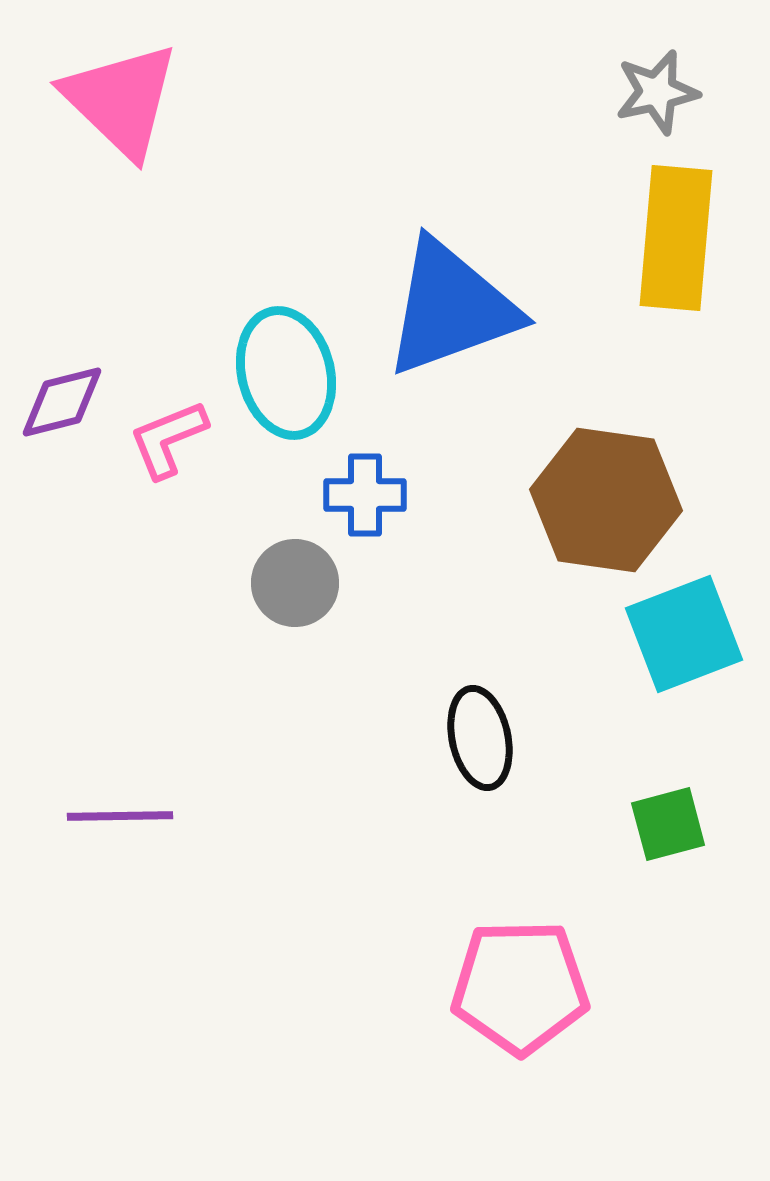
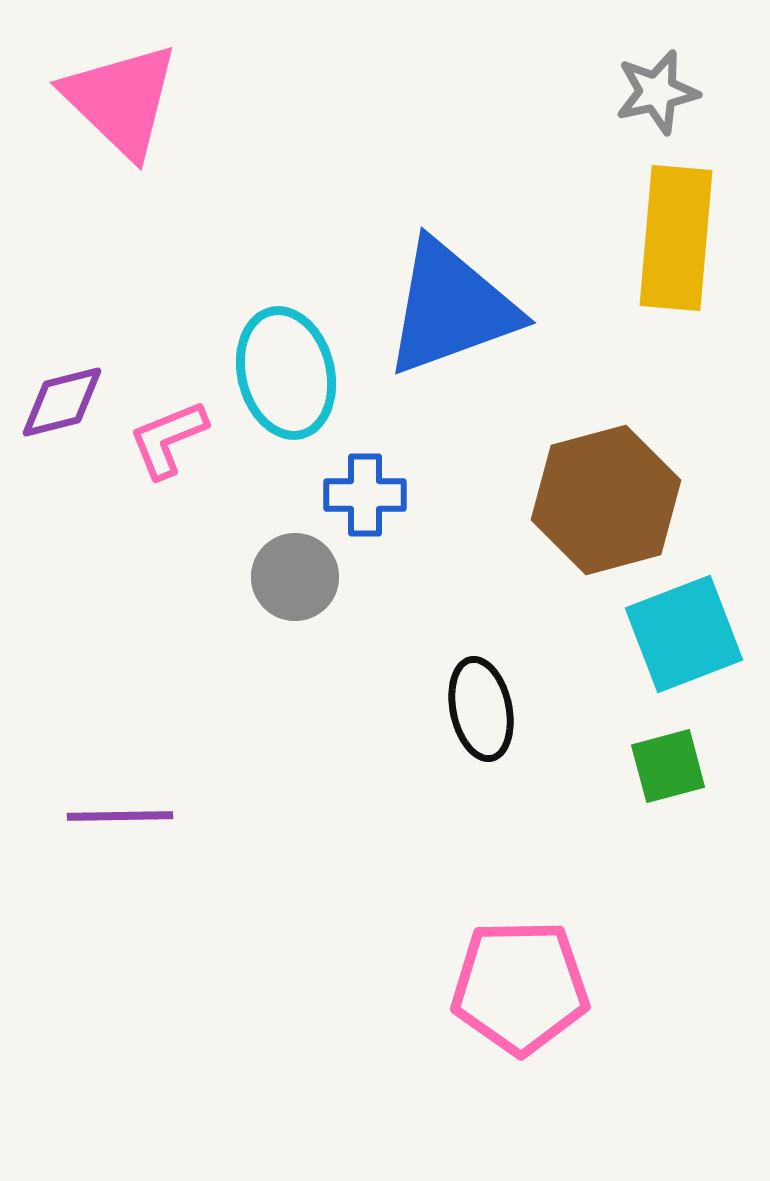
brown hexagon: rotated 23 degrees counterclockwise
gray circle: moved 6 px up
black ellipse: moved 1 px right, 29 px up
green square: moved 58 px up
